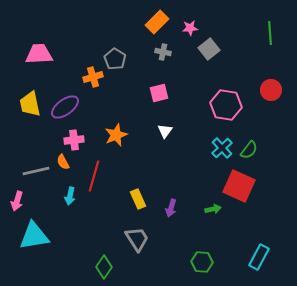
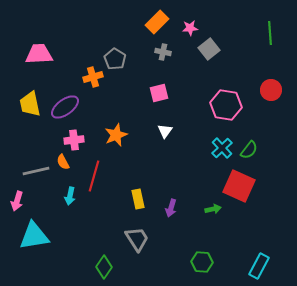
yellow rectangle: rotated 12 degrees clockwise
cyan rectangle: moved 9 px down
